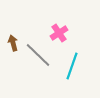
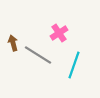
gray line: rotated 12 degrees counterclockwise
cyan line: moved 2 px right, 1 px up
